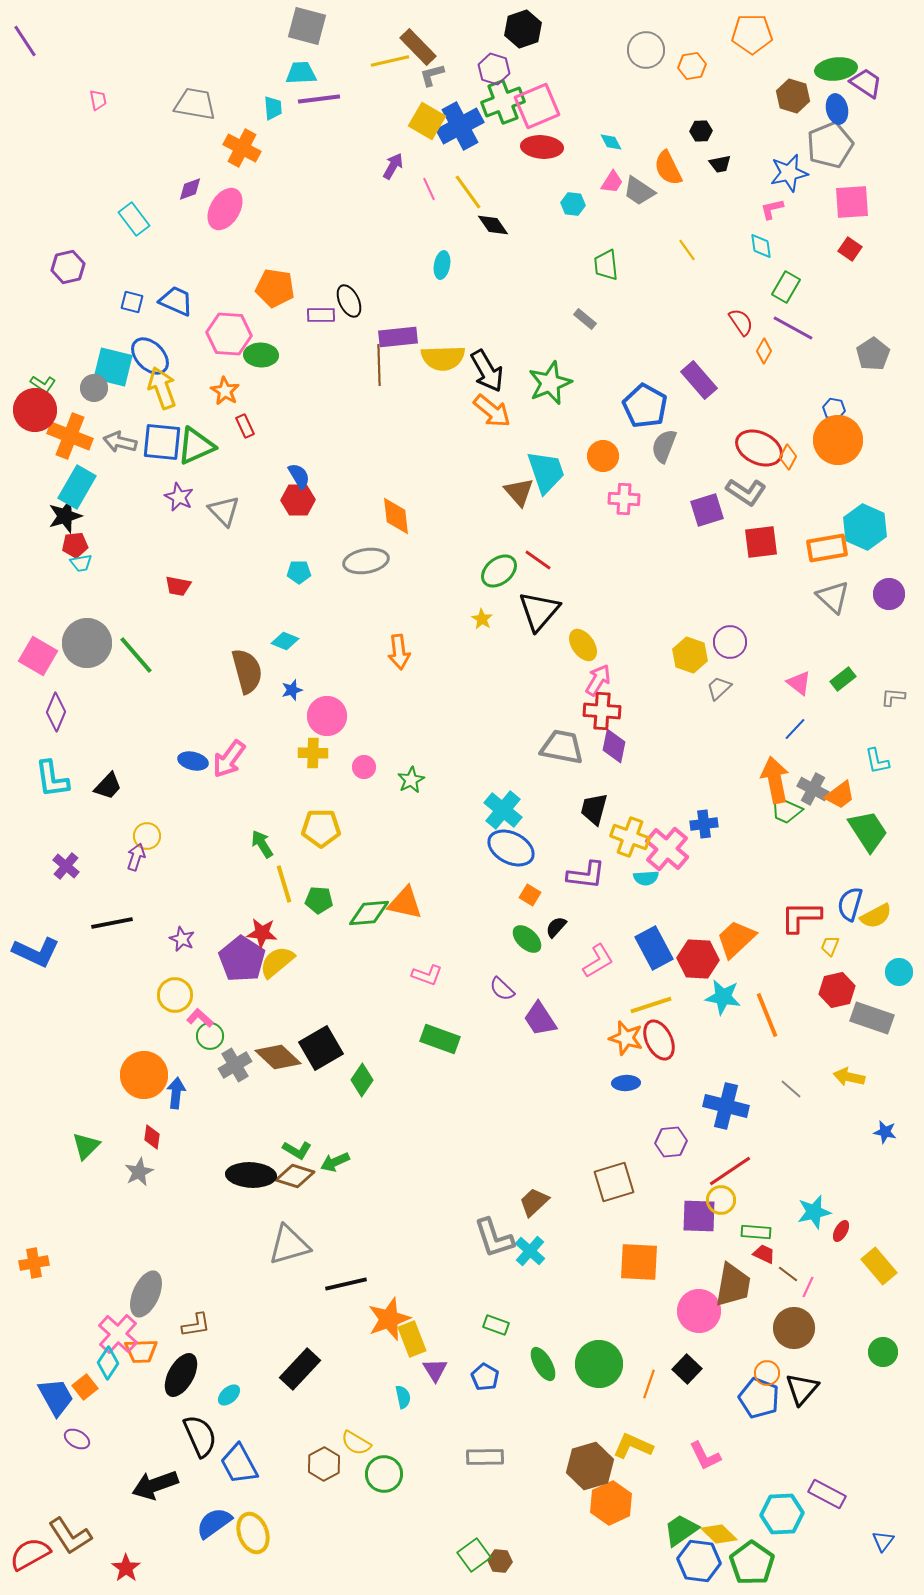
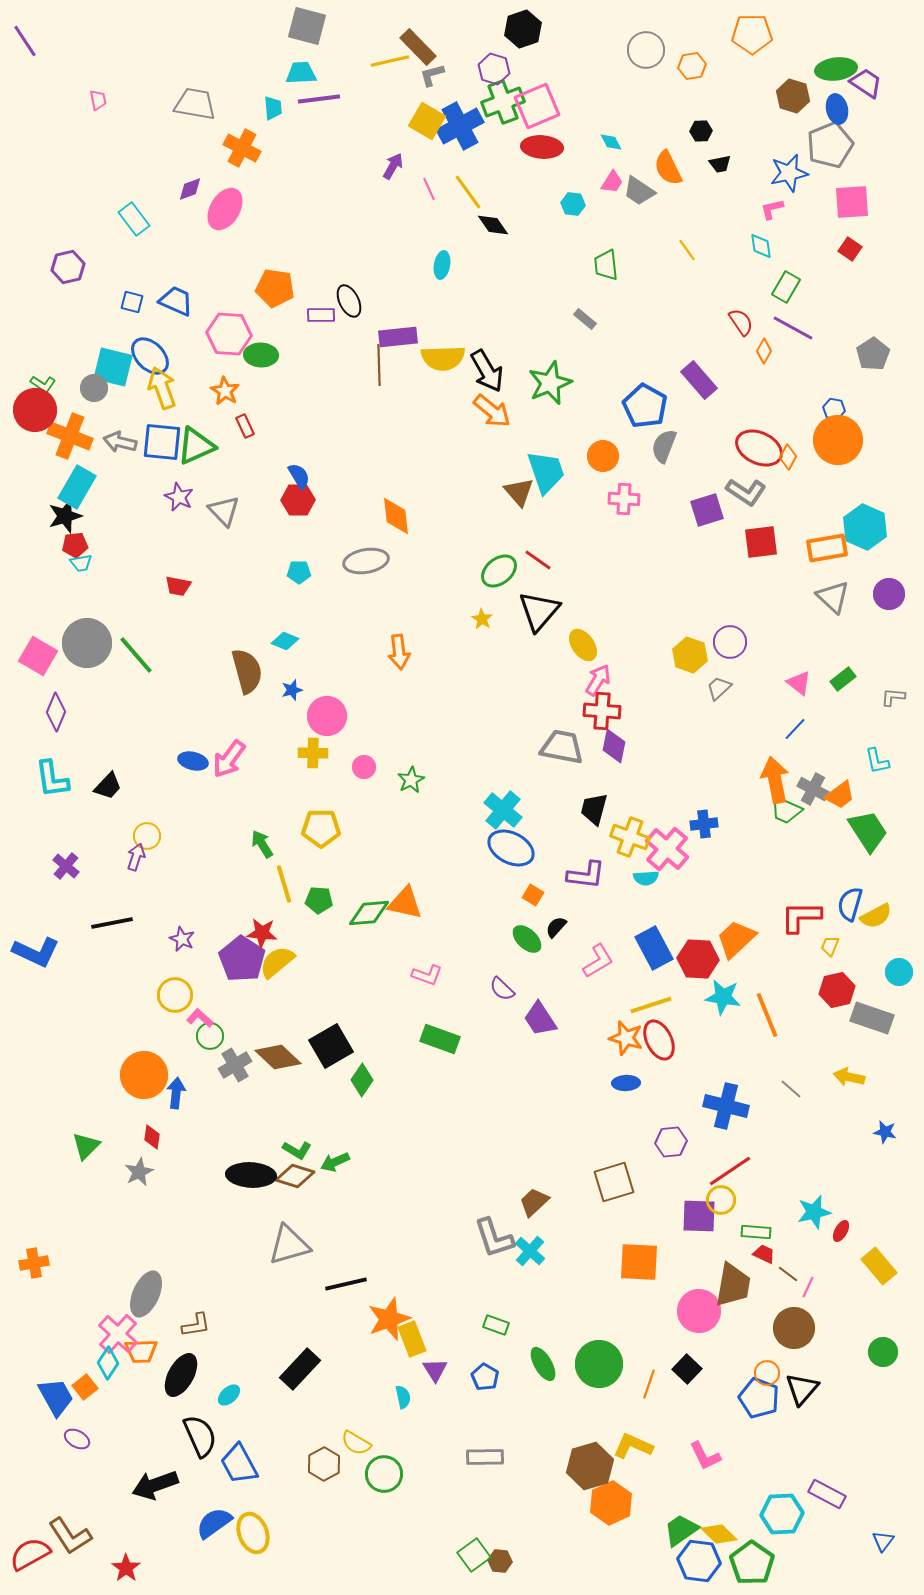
orange square at (530, 895): moved 3 px right
black square at (321, 1048): moved 10 px right, 2 px up
